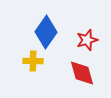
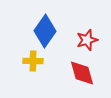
blue diamond: moved 1 px left, 1 px up
